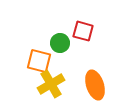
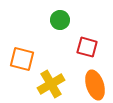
red square: moved 4 px right, 16 px down
green circle: moved 23 px up
orange square: moved 17 px left, 2 px up
